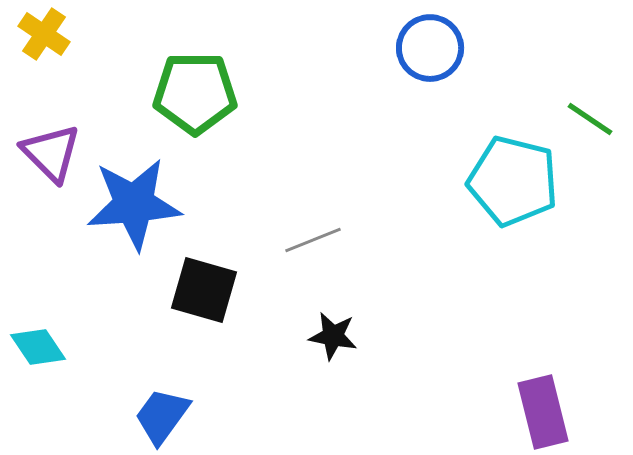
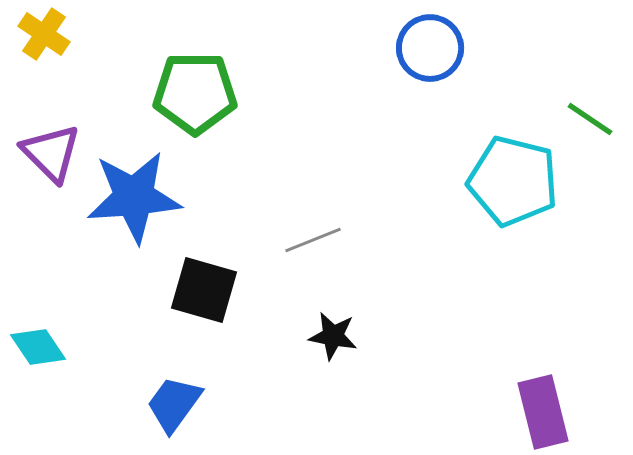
blue star: moved 7 px up
blue trapezoid: moved 12 px right, 12 px up
